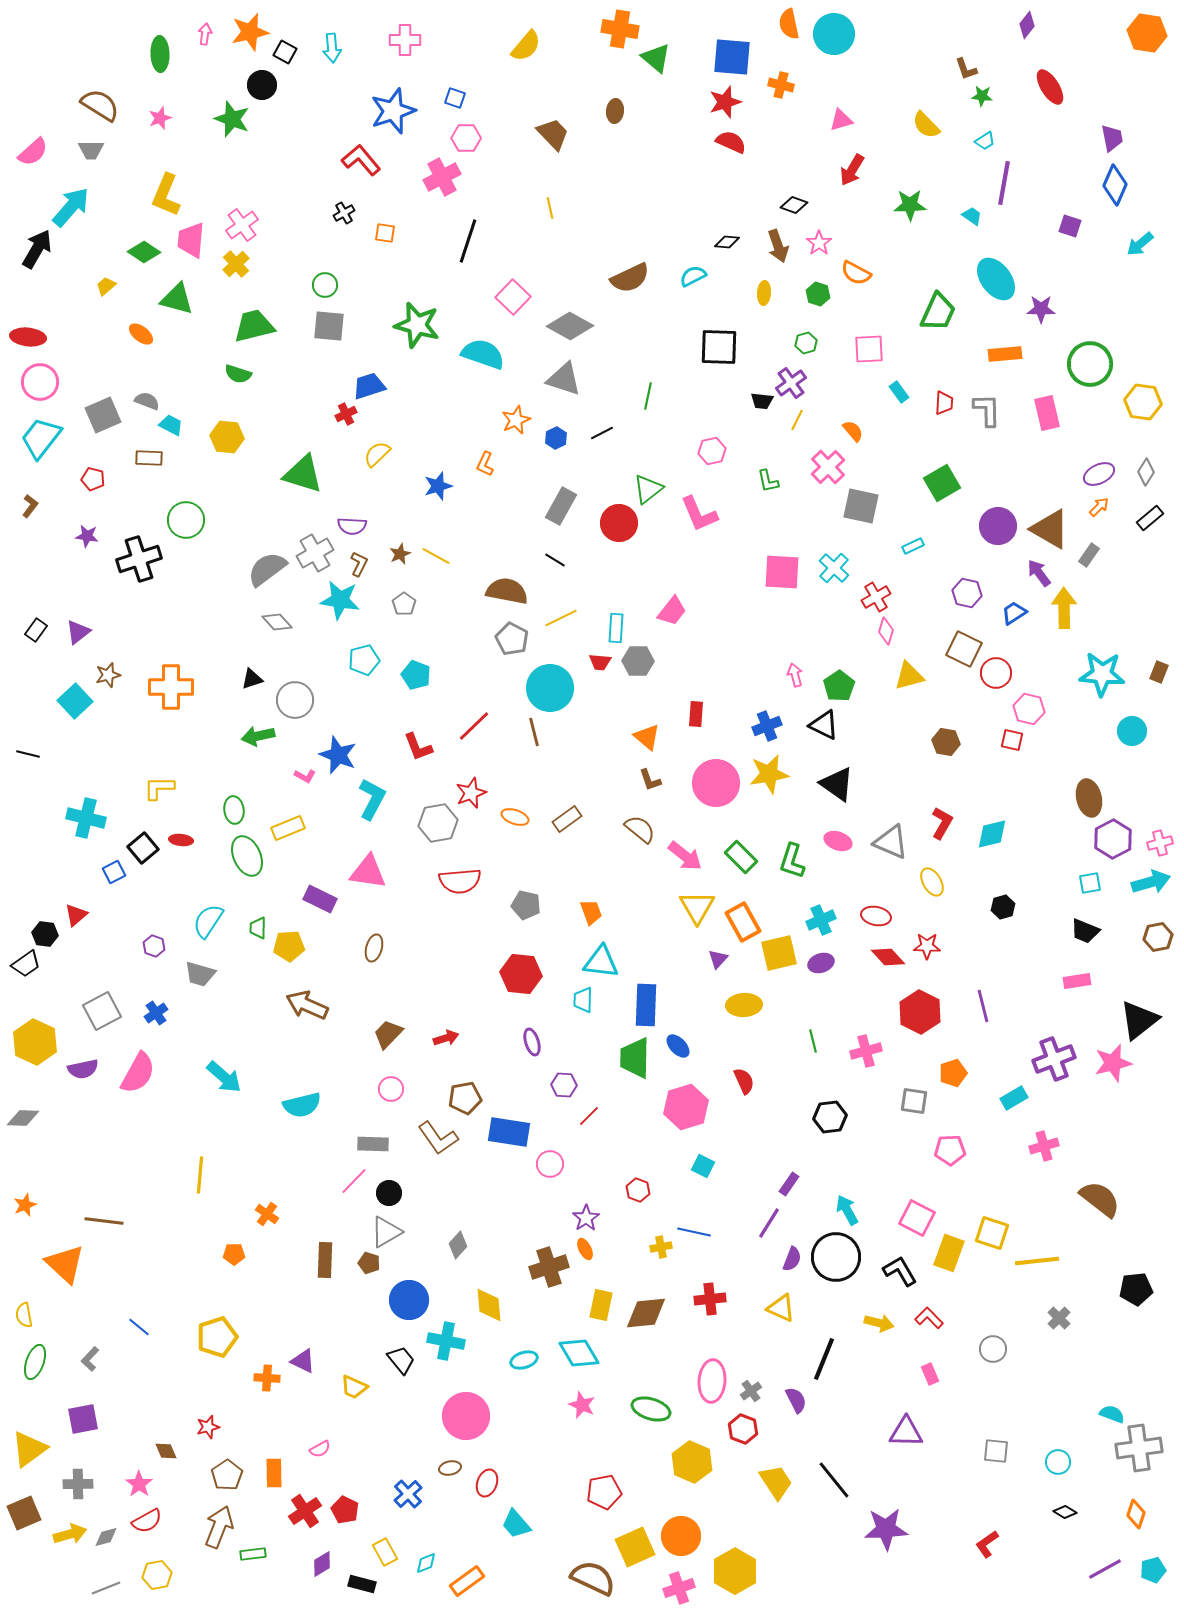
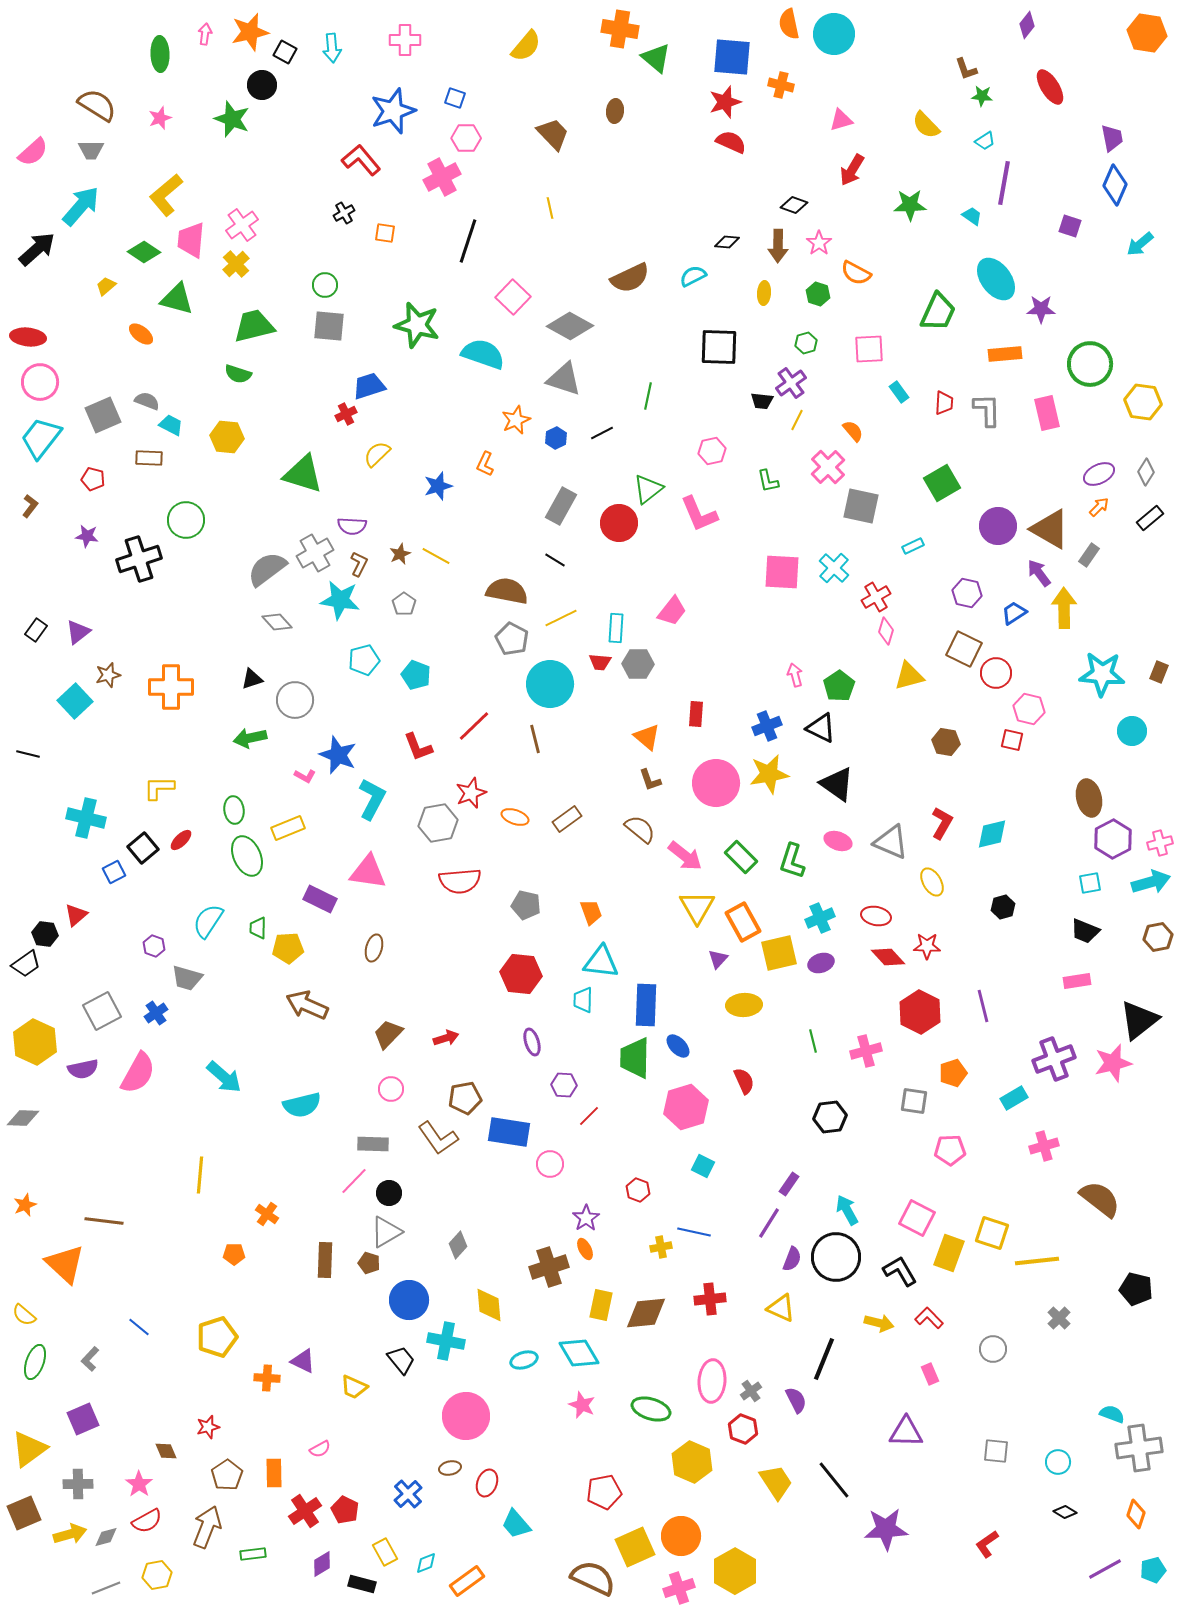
brown semicircle at (100, 105): moved 3 px left
yellow L-shape at (166, 195): rotated 27 degrees clockwise
cyan arrow at (71, 207): moved 10 px right, 1 px up
brown arrow at (778, 246): rotated 20 degrees clockwise
black arrow at (37, 249): rotated 18 degrees clockwise
gray hexagon at (638, 661): moved 3 px down
cyan circle at (550, 688): moved 4 px up
black triangle at (824, 725): moved 3 px left, 3 px down
brown line at (534, 732): moved 1 px right, 7 px down
green arrow at (258, 736): moved 8 px left, 2 px down
red ellipse at (181, 840): rotated 50 degrees counterclockwise
cyan cross at (821, 920): moved 1 px left, 2 px up
yellow pentagon at (289, 946): moved 1 px left, 2 px down
gray trapezoid at (200, 974): moved 13 px left, 4 px down
black pentagon at (1136, 1289): rotated 20 degrees clockwise
yellow semicircle at (24, 1315): rotated 40 degrees counterclockwise
purple square at (83, 1419): rotated 12 degrees counterclockwise
brown arrow at (219, 1527): moved 12 px left
